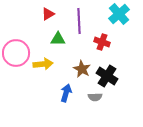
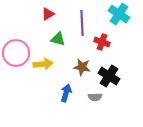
cyan cross: rotated 15 degrees counterclockwise
purple line: moved 3 px right, 2 px down
green triangle: rotated 14 degrees clockwise
brown star: moved 2 px up; rotated 18 degrees counterclockwise
black cross: moved 2 px right
